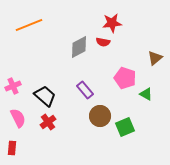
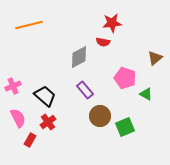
orange line: rotated 8 degrees clockwise
gray diamond: moved 10 px down
red rectangle: moved 18 px right, 8 px up; rotated 24 degrees clockwise
